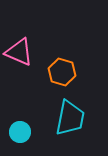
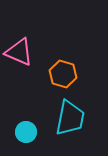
orange hexagon: moved 1 px right, 2 px down
cyan circle: moved 6 px right
